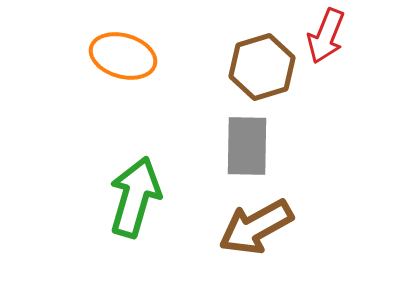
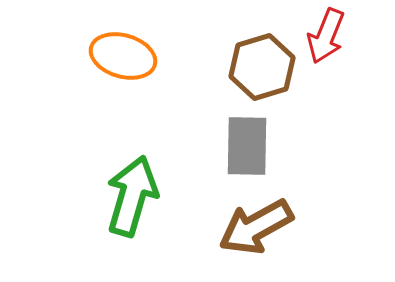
green arrow: moved 3 px left, 1 px up
